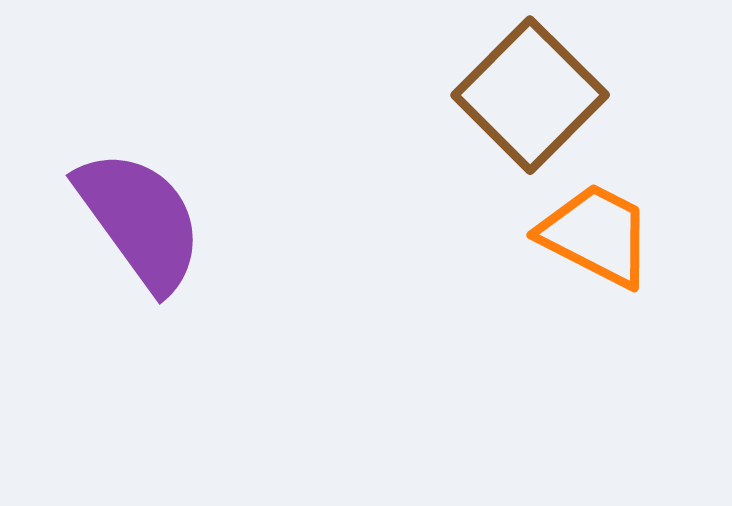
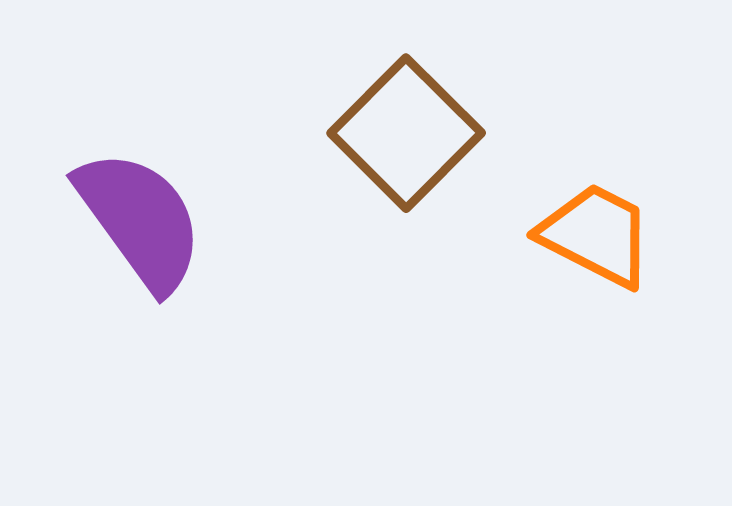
brown square: moved 124 px left, 38 px down
